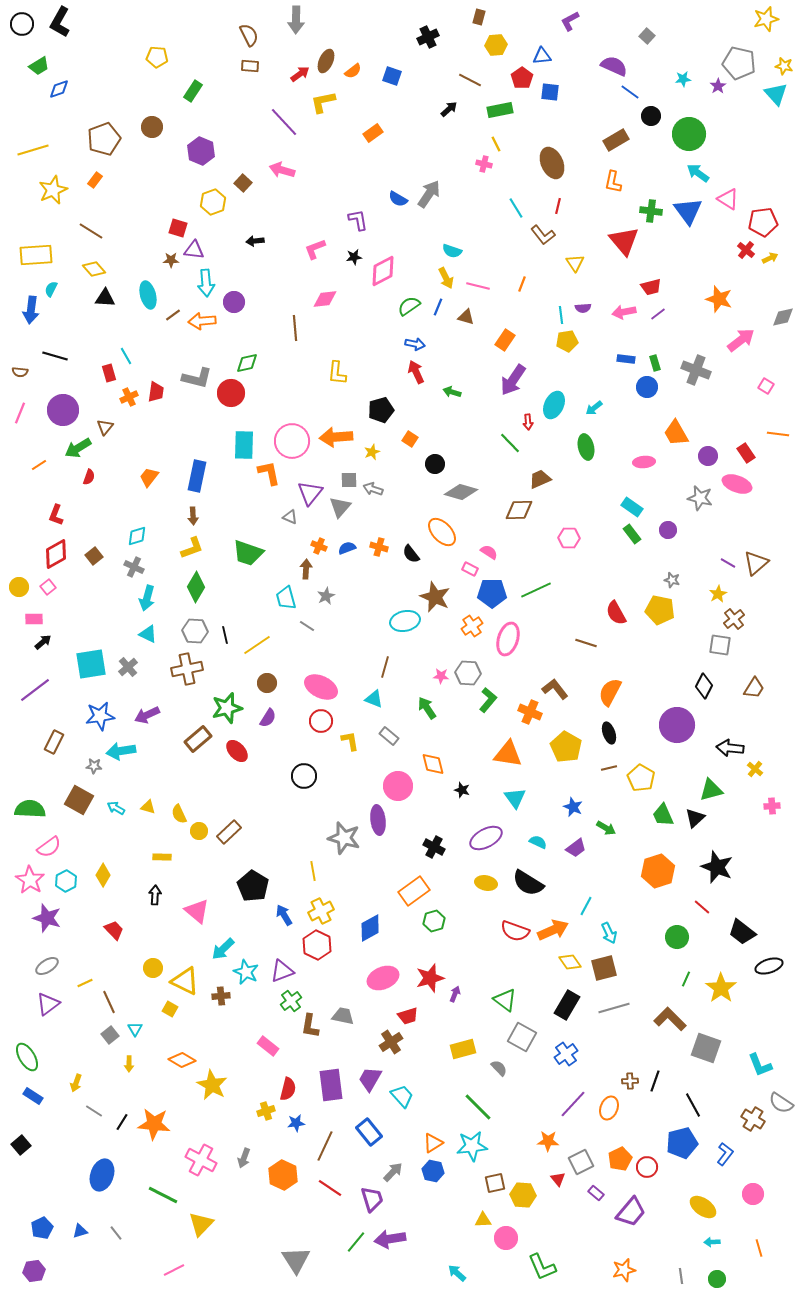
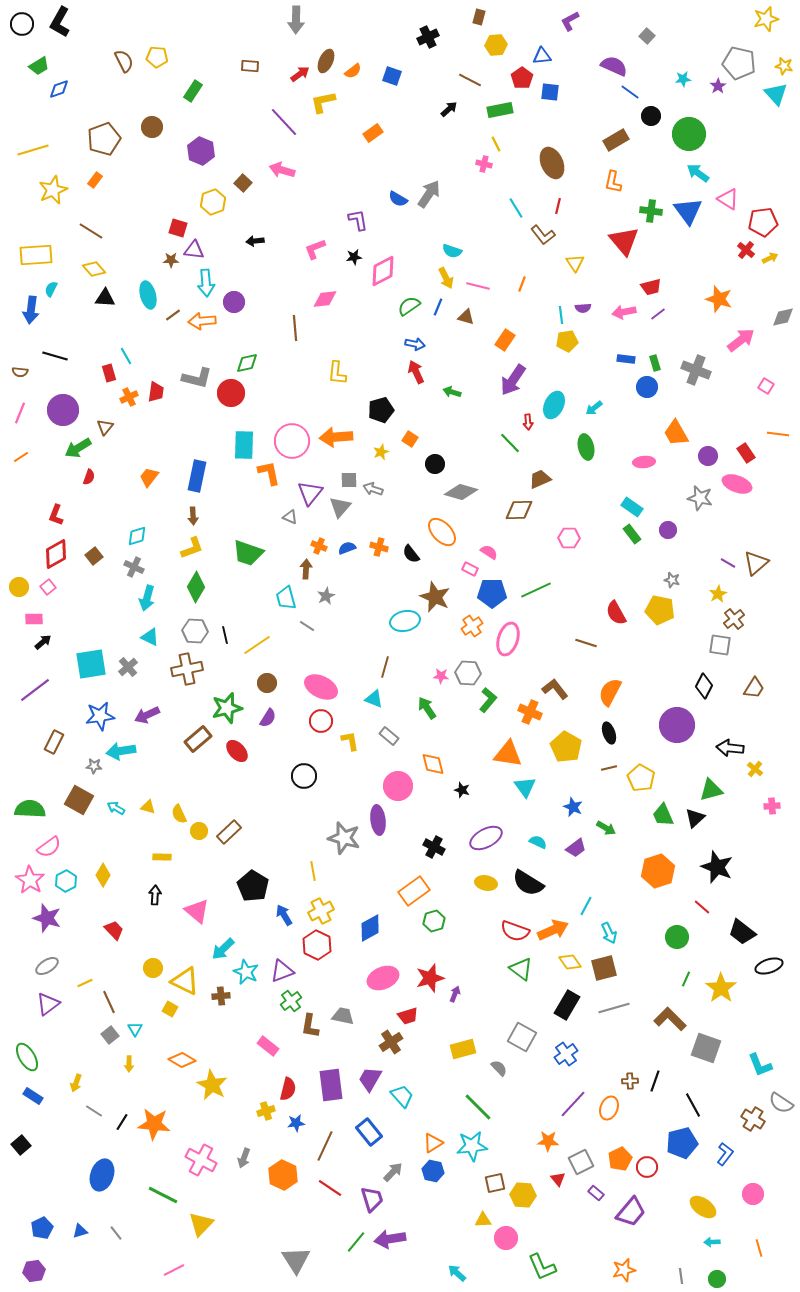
brown semicircle at (249, 35): moved 125 px left, 26 px down
yellow star at (372, 452): moved 9 px right
orange line at (39, 465): moved 18 px left, 8 px up
cyan triangle at (148, 634): moved 2 px right, 3 px down
cyan triangle at (515, 798): moved 10 px right, 11 px up
green triangle at (505, 1000): moved 16 px right, 31 px up
